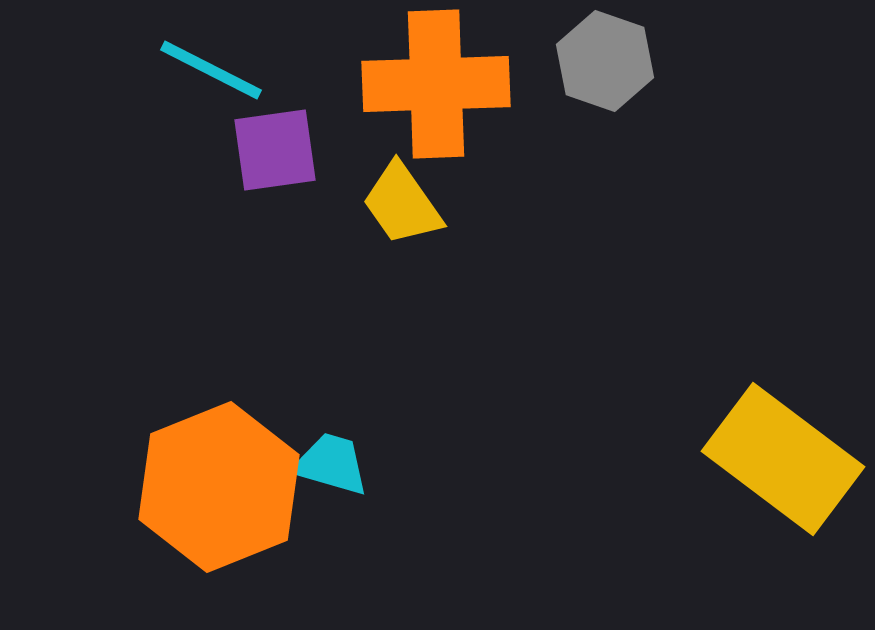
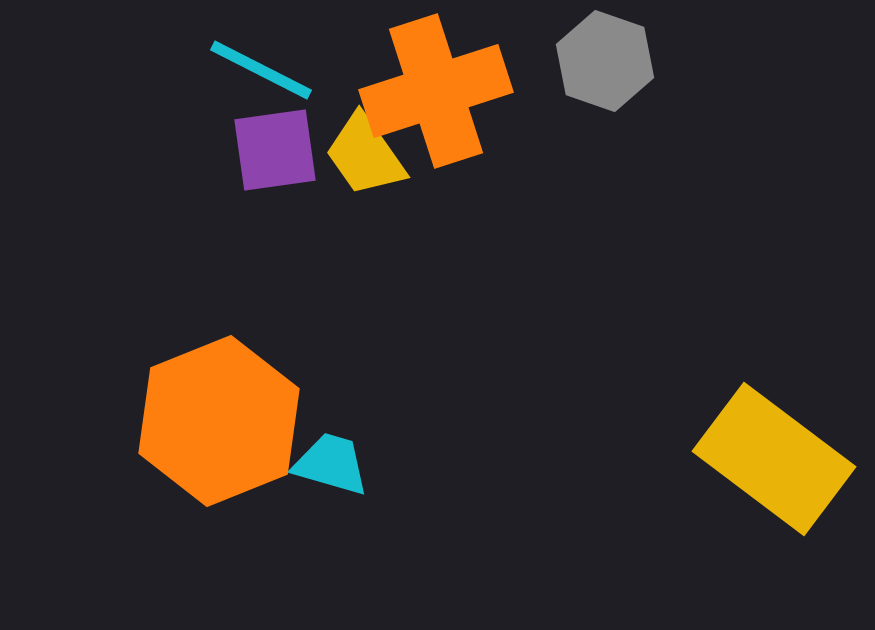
cyan line: moved 50 px right
orange cross: moved 7 px down; rotated 16 degrees counterclockwise
yellow trapezoid: moved 37 px left, 49 px up
yellow rectangle: moved 9 px left
orange hexagon: moved 66 px up
